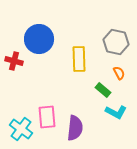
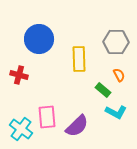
gray hexagon: rotated 10 degrees counterclockwise
red cross: moved 5 px right, 14 px down
orange semicircle: moved 2 px down
purple semicircle: moved 2 px right, 2 px up; rotated 40 degrees clockwise
